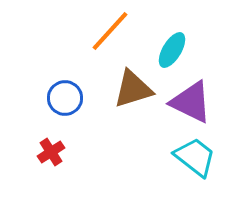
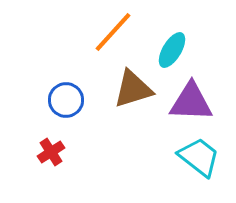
orange line: moved 3 px right, 1 px down
blue circle: moved 1 px right, 2 px down
purple triangle: rotated 24 degrees counterclockwise
cyan trapezoid: moved 4 px right
